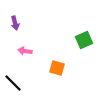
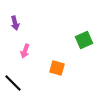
pink arrow: rotated 80 degrees counterclockwise
